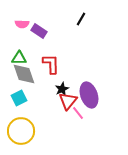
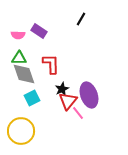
pink semicircle: moved 4 px left, 11 px down
cyan square: moved 13 px right
